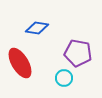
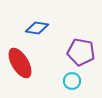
purple pentagon: moved 3 px right, 1 px up
cyan circle: moved 8 px right, 3 px down
